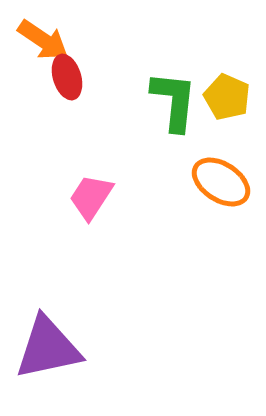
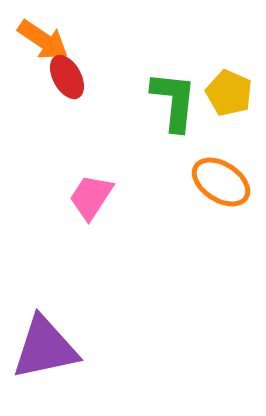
red ellipse: rotated 12 degrees counterclockwise
yellow pentagon: moved 2 px right, 4 px up
purple triangle: moved 3 px left
